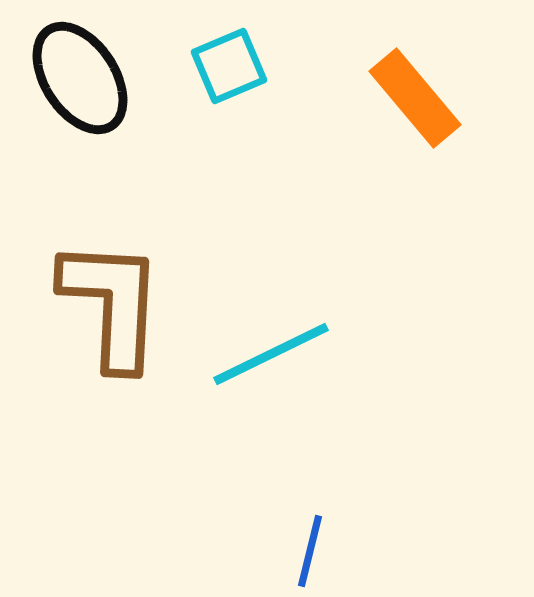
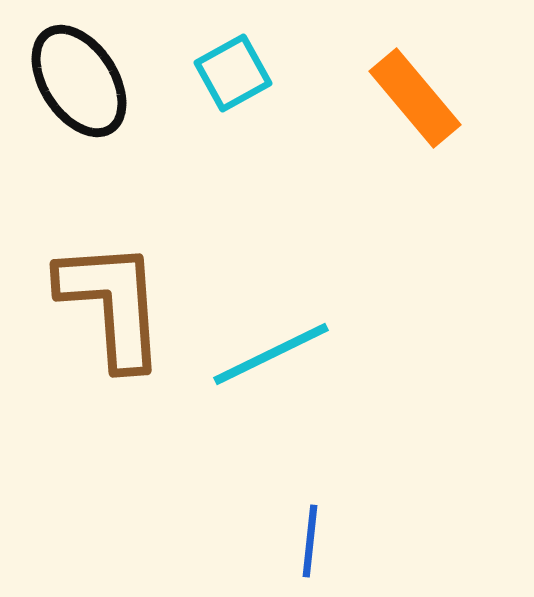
cyan square: moved 4 px right, 7 px down; rotated 6 degrees counterclockwise
black ellipse: moved 1 px left, 3 px down
brown L-shape: rotated 7 degrees counterclockwise
blue line: moved 10 px up; rotated 8 degrees counterclockwise
